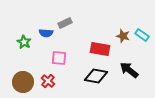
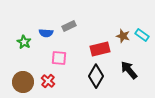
gray rectangle: moved 4 px right, 3 px down
red rectangle: rotated 24 degrees counterclockwise
black arrow: rotated 12 degrees clockwise
black diamond: rotated 70 degrees counterclockwise
